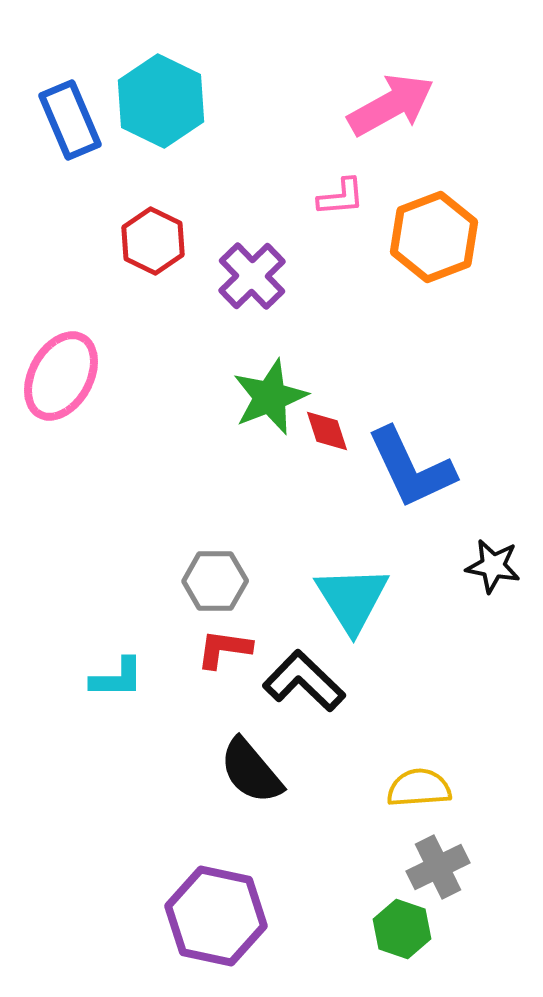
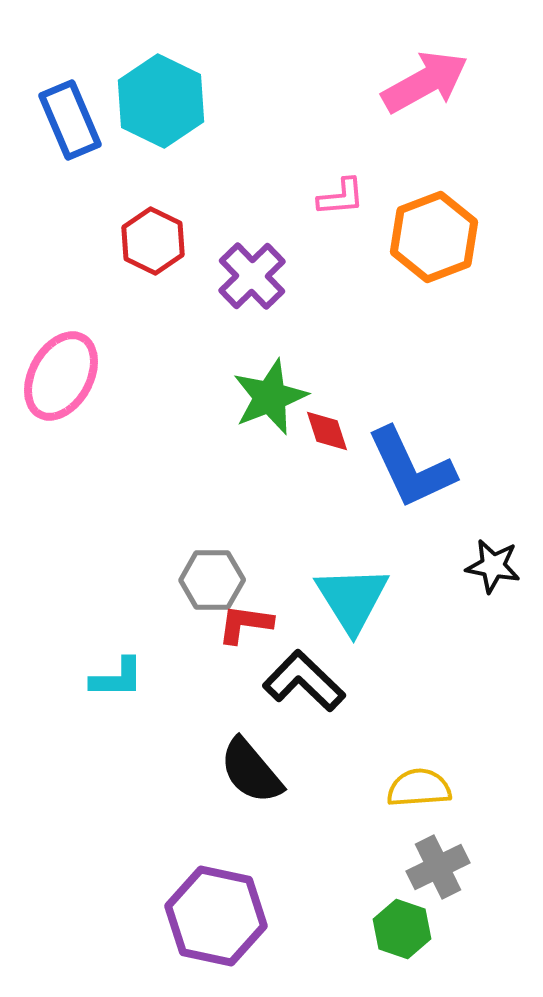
pink arrow: moved 34 px right, 23 px up
gray hexagon: moved 3 px left, 1 px up
red L-shape: moved 21 px right, 25 px up
